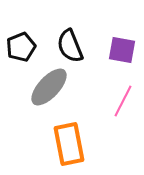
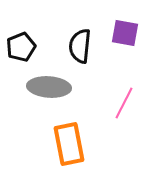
black semicircle: moved 10 px right; rotated 28 degrees clockwise
purple square: moved 3 px right, 17 px up
gray ellipse: rotated 51 degrees clockwise
pink line: moved 1 px right, 2 px down
